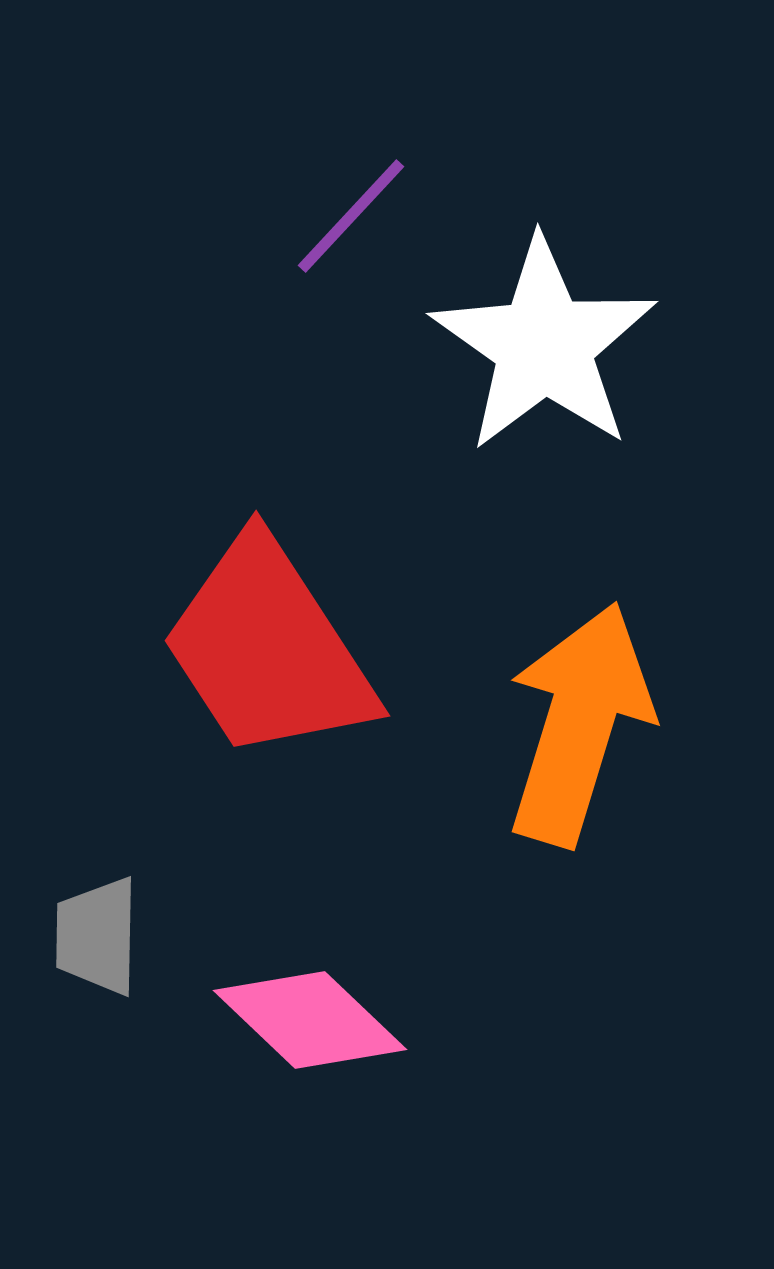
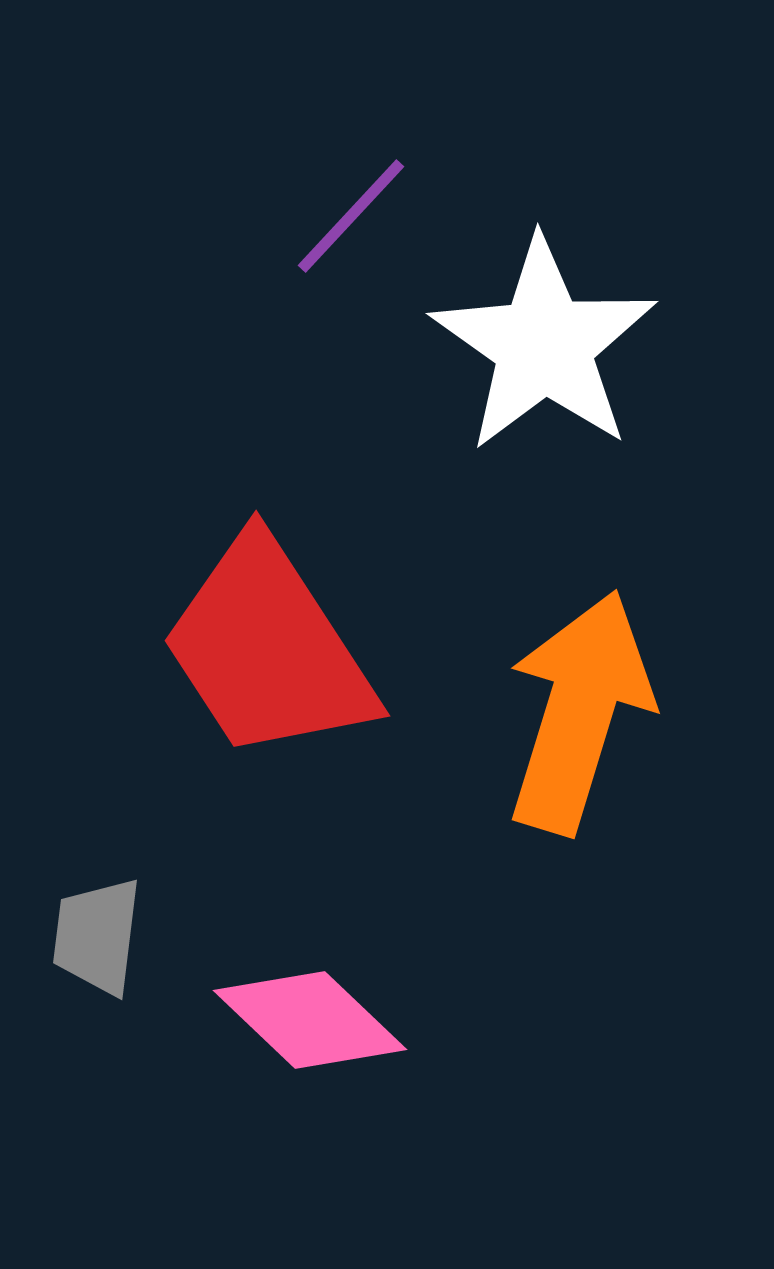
orange arrow: moved 12 px up
gray trapezoid: rotated 6 degrees clockwise
